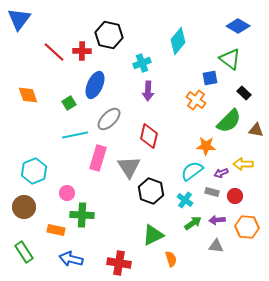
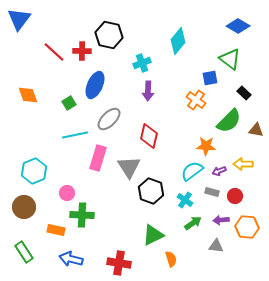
purple arrow at (221, 173): moved 2 px left, 2 px up
purple arrow at (217, 220): moved 4 px right
